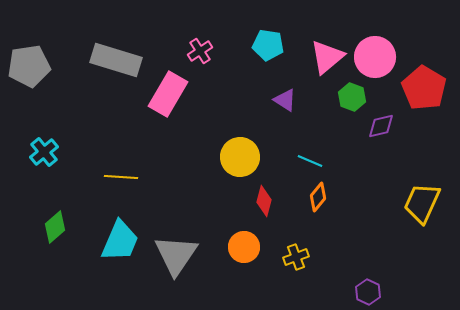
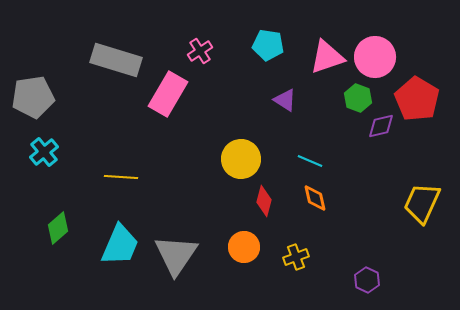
pink triangle: rotated 21 degrees clockwise
gray pentagon: moved 4 px right, 31 px down
red pentagon: moved 7 px left, 11 px down
green hexagon: moved 6 px right, 1 px down
yellow circle: moved 1 px right, 2 px down
orange diamond: moved 3 px left, 1 px down; rotated 52 degrees counterclockwise
green diamond: moved 3 px right, 1 px down
cyan trapezoid: moved 4 px down
purple hexagon: moved 1 px left, 12 px up
